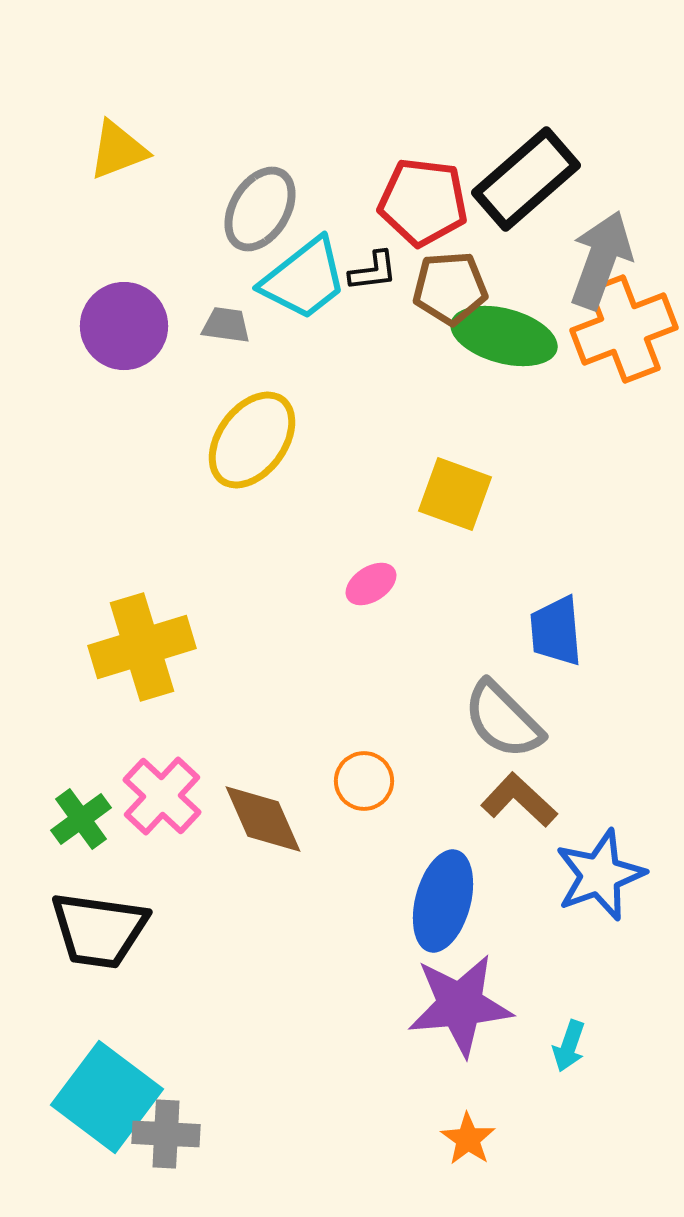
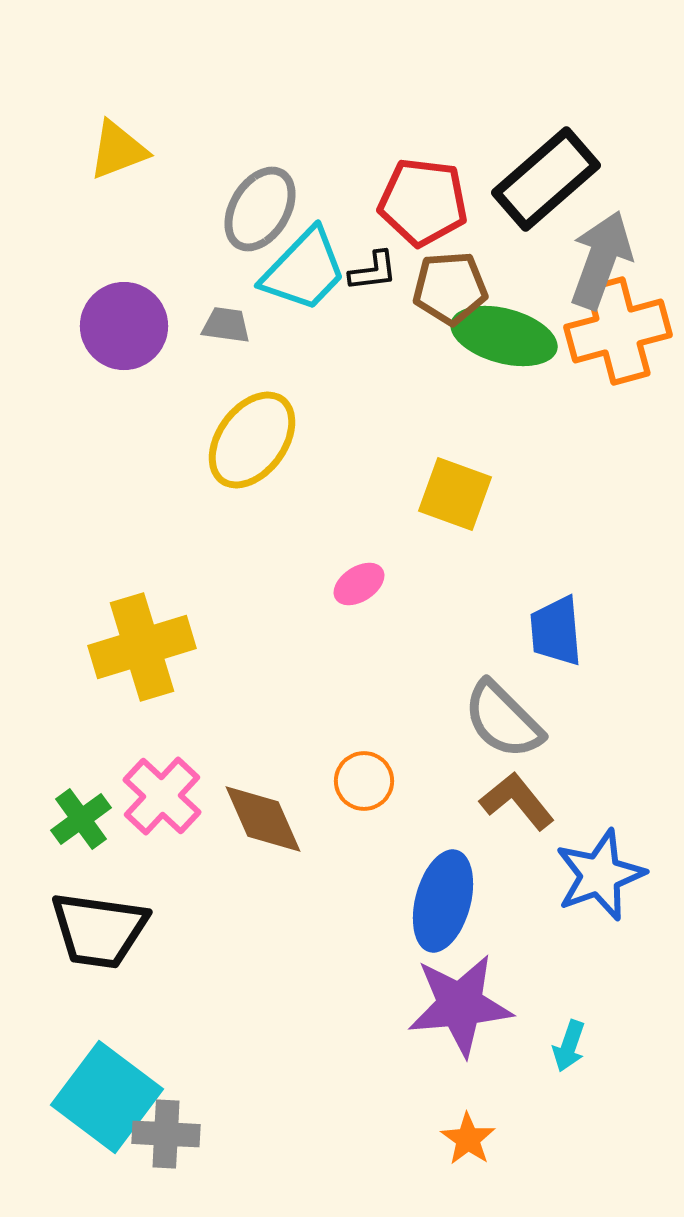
black rectangle: moved 20 px right
cyan trapezoid: moved 9 px up; rotated 8 degrees counterclockwise
orange cross: moved 6 px left, 2 px down; rotated 6 degrees clockwise
pink ellipse: moved 12 px left
brown L-shape: moved 2 px left, 1 px down; rotated 8 degrees clockwise
